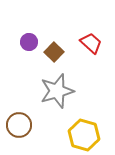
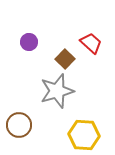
brown square: moved 11 px right, 7 px down
yellow hexagon: rotated 12 degrees counterclockwise
